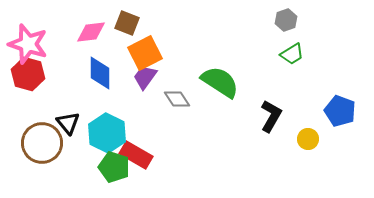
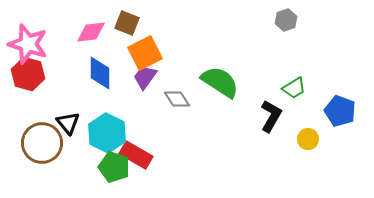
green trapezoid: moved 2 px right, 34 px down
